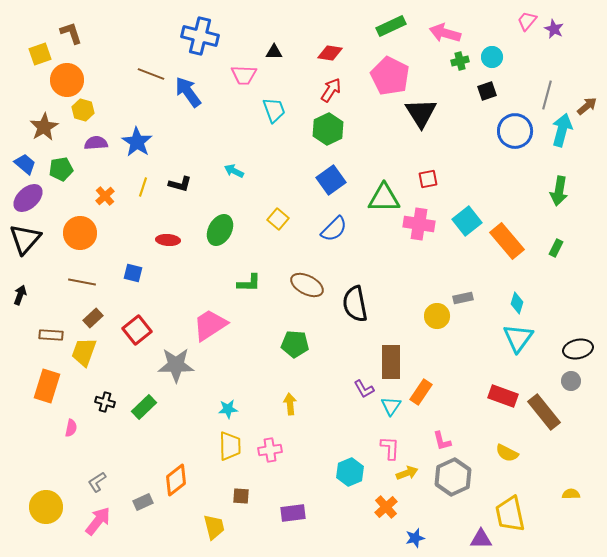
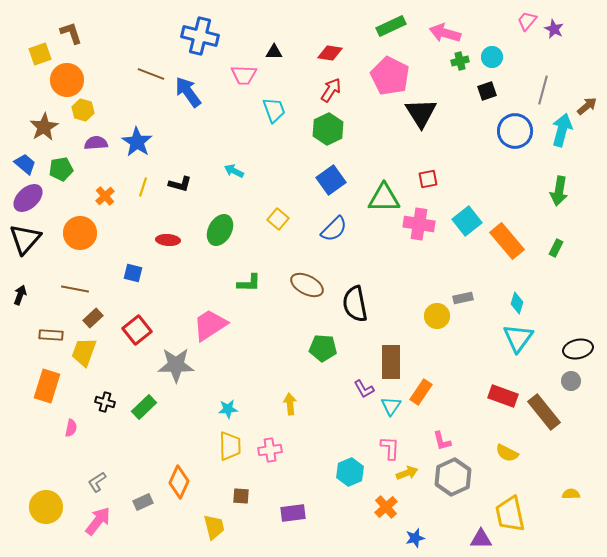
gray line at (547, 95): moved 4 px left, 5 px up
brown line at (82, 282): moved 7 px left, 7 px down
green pentagon at (295, 344): moved 28 px right, 4 px down
orange diamond at (176, 480): moved 3 px right, 2 px down; rotated 28 degrees counterclockwise
